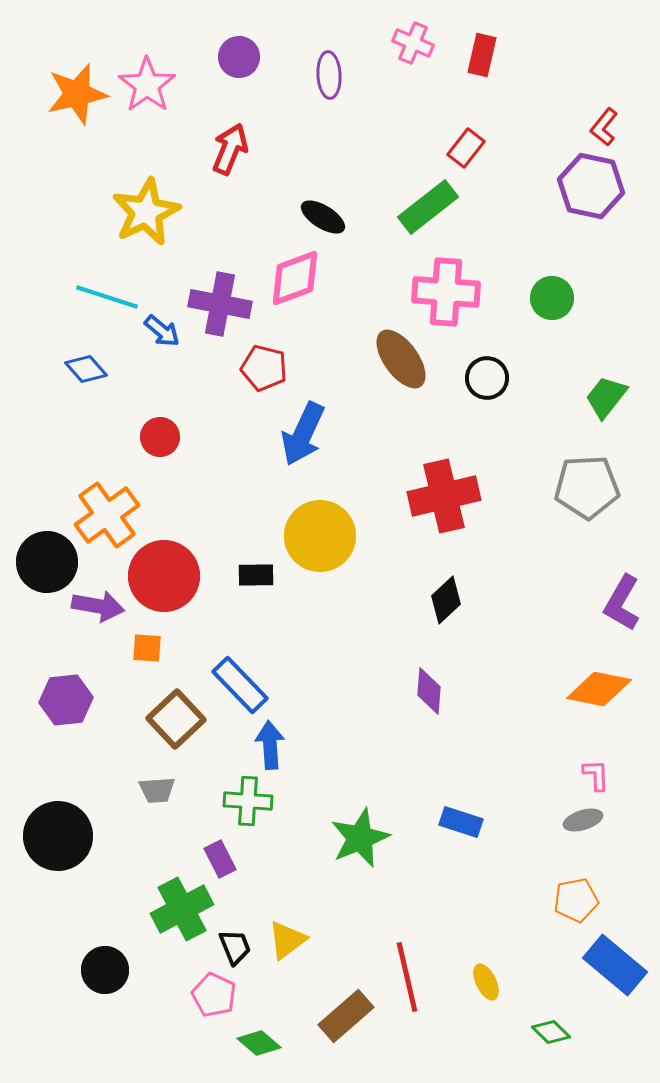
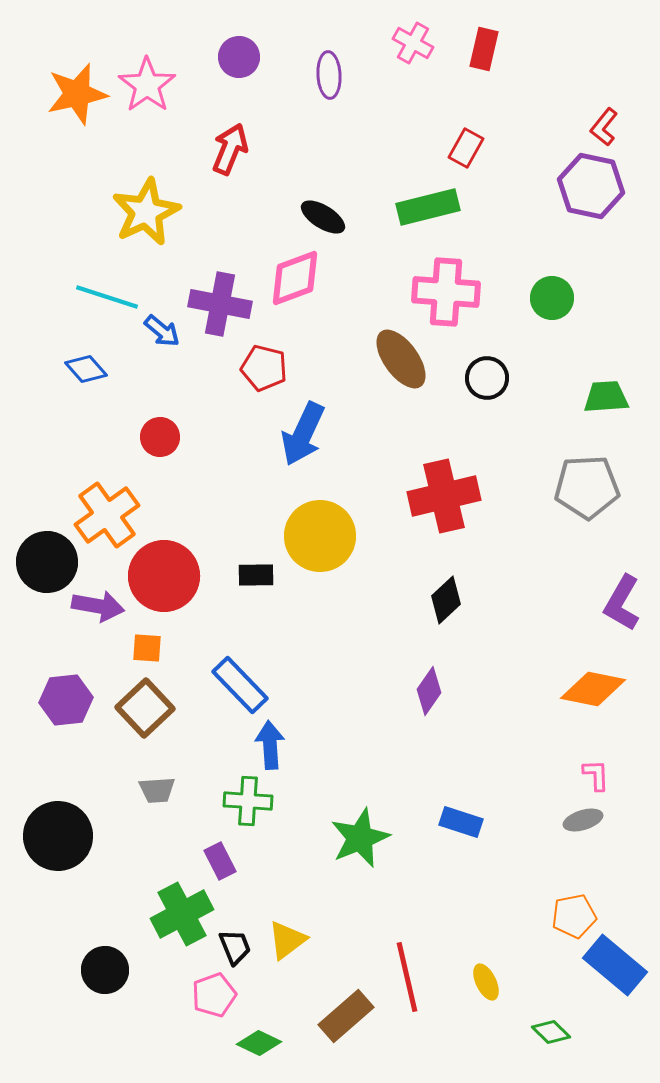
pink cross at (413, 43): rotated 6 degrees clockwise
red rectangle at (482, 55): moved 2 px right, 6 px up
red rectangle at (466, 148): rotated 9 degrees counterclockwise
green rectangle at (428, 207): rotated 24 degrees clockwise
green trapezoid at (606, 397): rotated 48 degrees clockwise
orange diamond at (599, 689): moved 6 px left
purple diamond at (429, 691): rotated 30 degrees clockwise
brown square at (176, 719): moved 31 px left, 11 px up
purple rectangle at (220, 859): moved 2 px down
orange pentagon at (576, 900): moved 2 px left, 16 px down
green cross at (182, 909): moved 5 px down
pink pentagon at (214, 995): rotated 27 degrees clockwise
green diamond at (259, 1043): rotated 15 degrees counterclockwise
